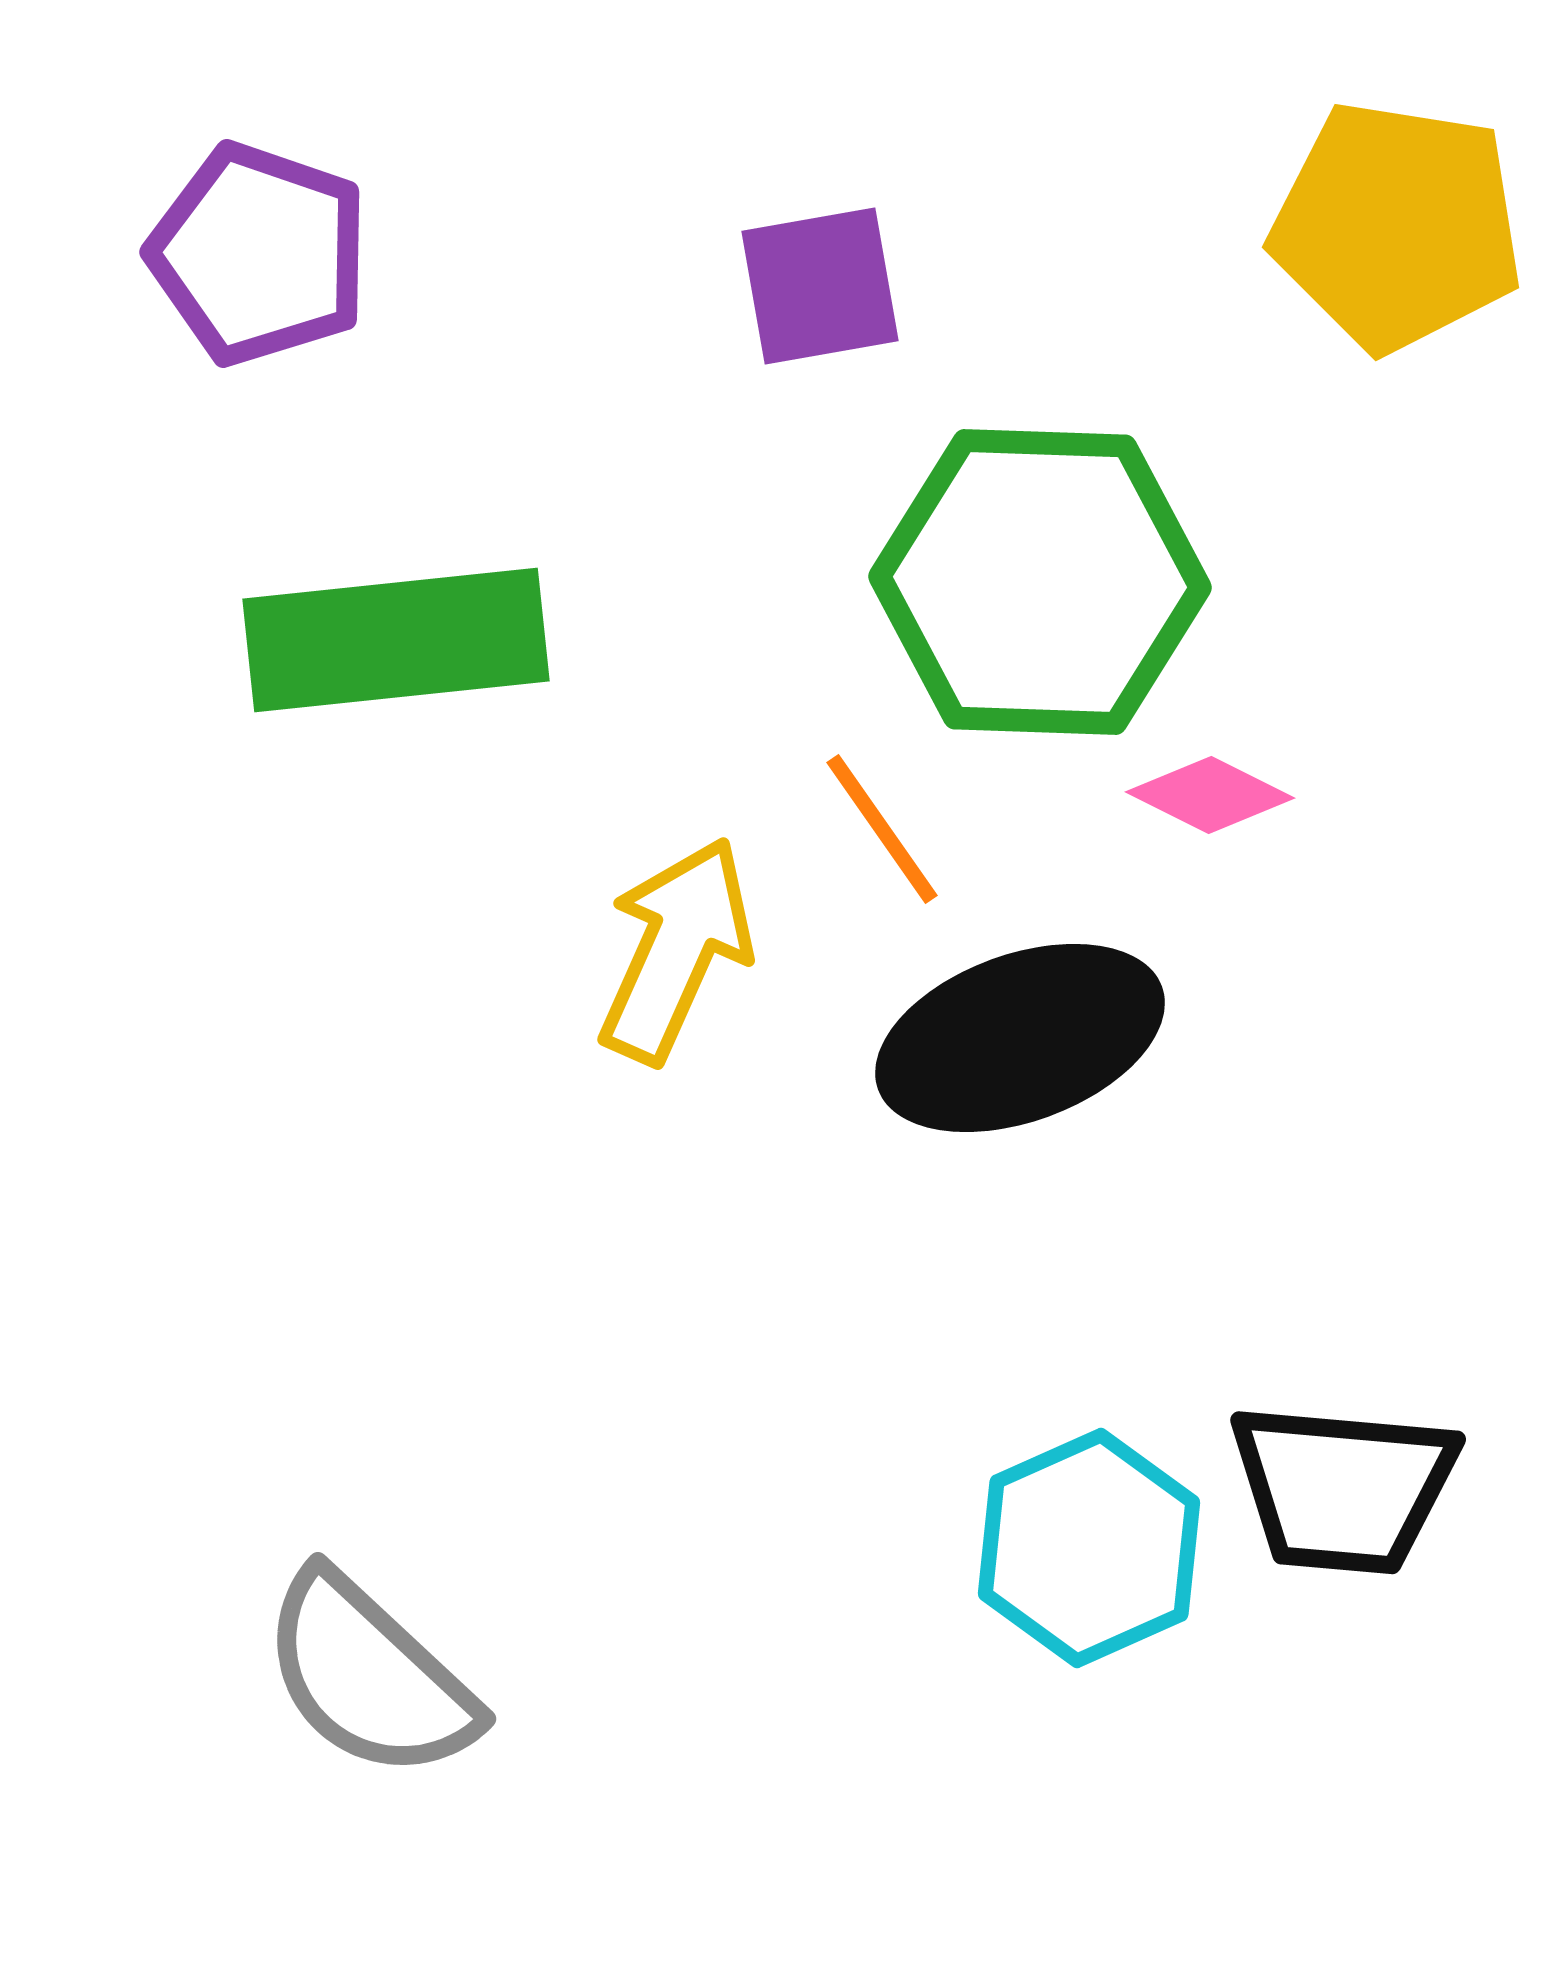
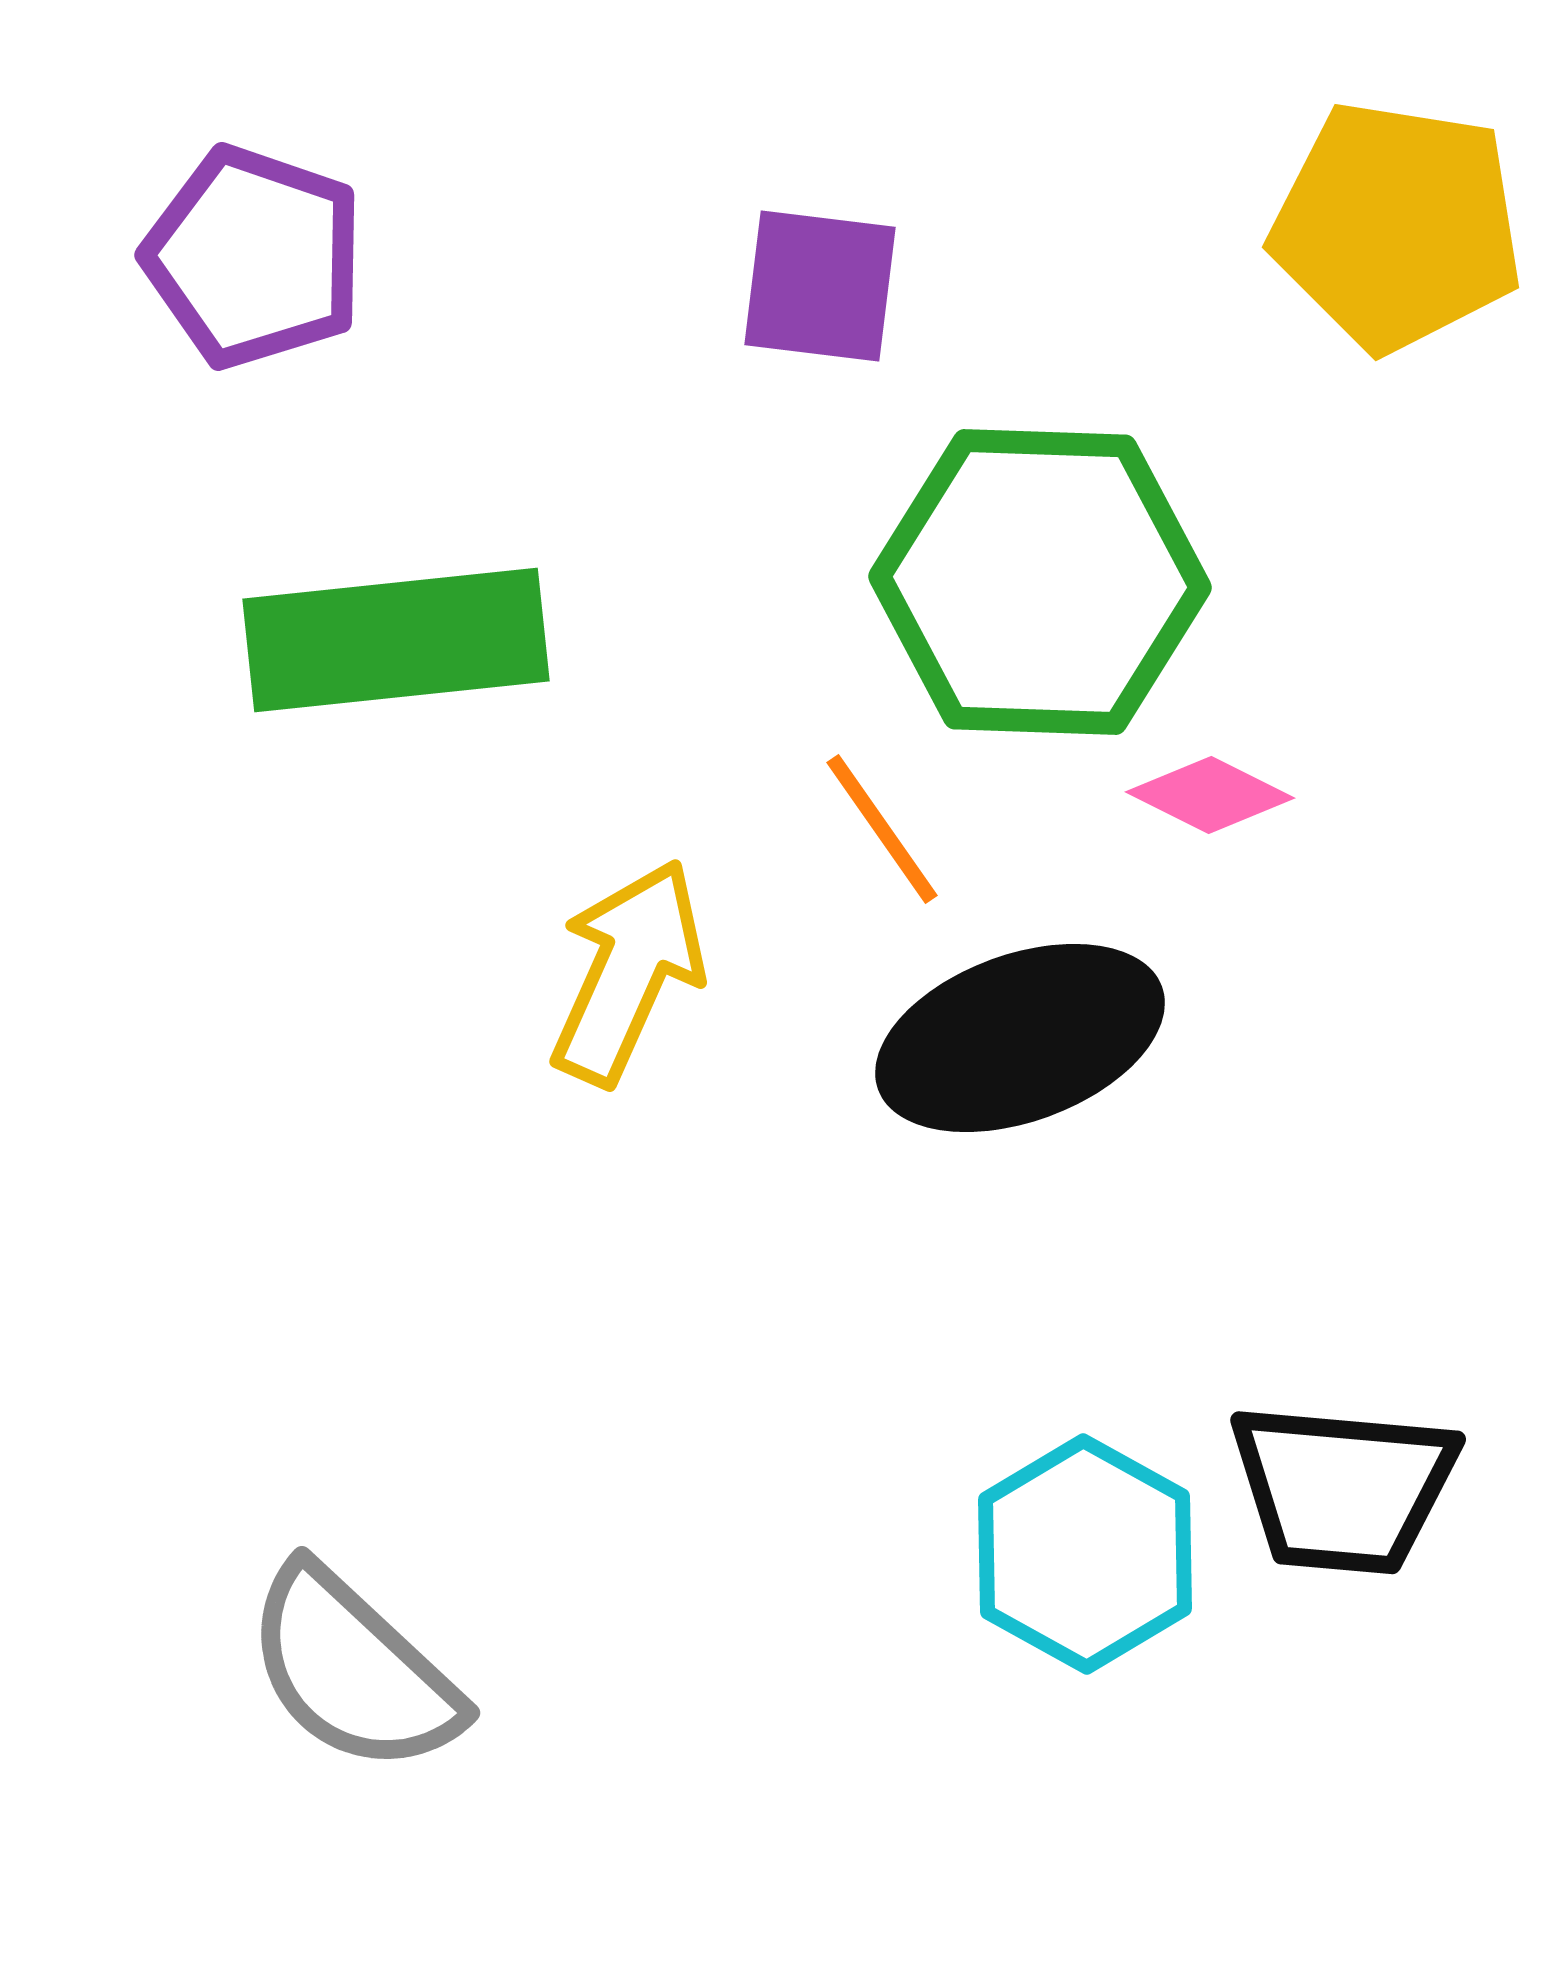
purple pentagon: moved 5 px left, 3 px down
purple square: rotated 17 degrees clockwise
yellow arrow: moved 48 px left, 22 px down
cyan hexagon: moved 4 px left, 6 px down; rotated 7 degrees counterclockwise
gray semicircle: moved 16 px left, 6 px up
